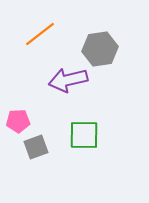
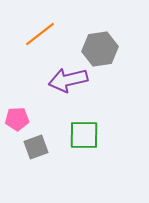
pink pentagon: moved 1 px left, 2 px up
